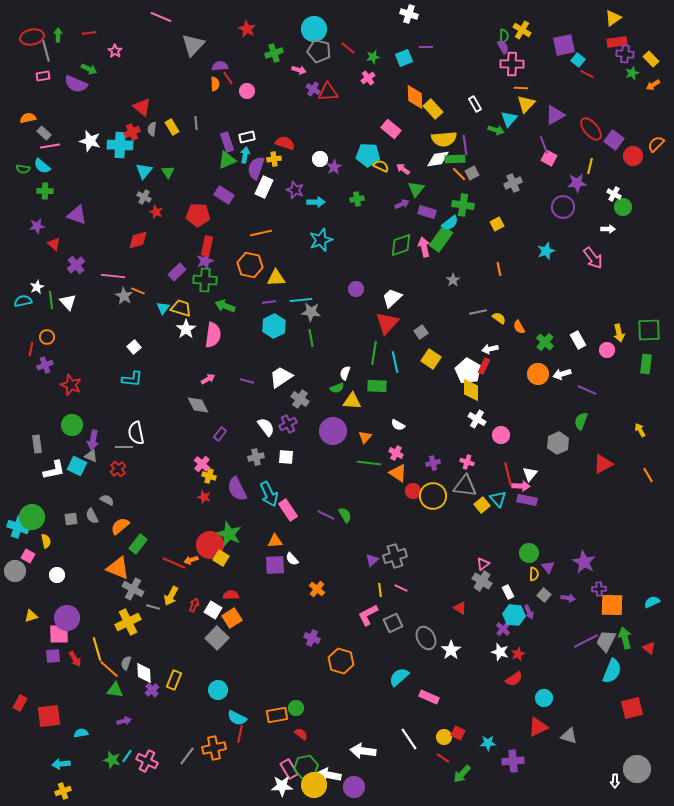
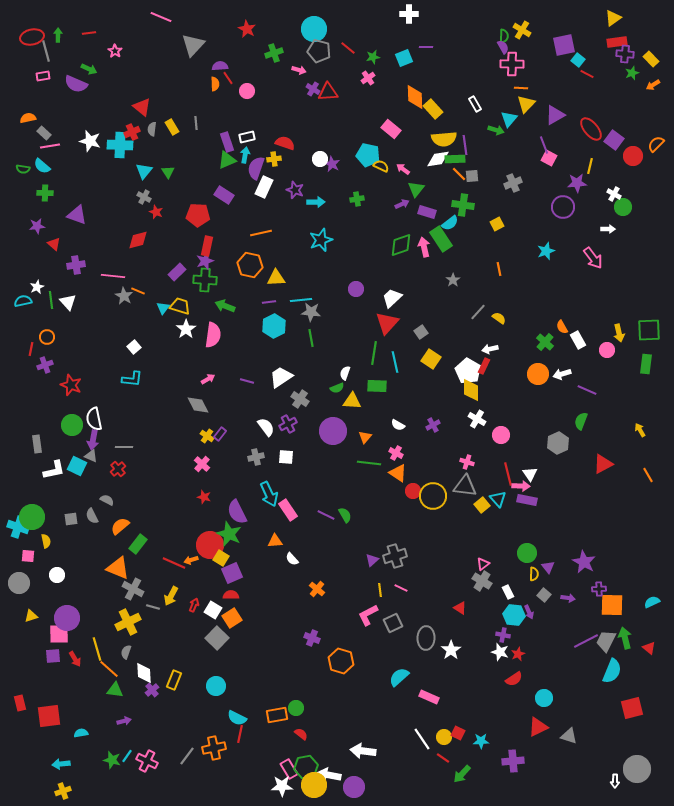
white cross at (409, 14): rotated 18 degrees counterclockwise
cyan pentagon at (368, 155): rotated 10 degrees clockwise
purple star at (334, 167): moved 2 px left, 3 px up; rotated 14 degrees counterclockwise
gray square at (472, 173): moved 3 px down; rotated 24 degrees clockwise
green cross at (45, 191): moved 2 px down
green rectangle at (441, 239): rotated 70 degrees counterclockwise
purple cross at (76, 265): rotated 30 degrees clockwise
yellow trapezoid at (181, 308): moved 1 px left, 2 px up
gray line at (478, 312): rotated 36 degrees counterclockwise
orange semicircle at (519, 327): moved 43 px right
white semicircle at (136, 433): moved 42 px left, 14 px up
purple cross at (433, 463): moved 38 px up; rotated 16 degrees counterclockwise
white triangle at (530, 474): rotated 14 degrees counterclockwise
yellow cross at (209, 476): moved 2 px left, 40 px up; rotated 16 degrees clockwise
purple semicircle at (237, 489): moved 23 px down
green circle at (529, 553): moved 2 px left
pink square at (28, 556): rotated 24 degrees counterclockwise
purple square at (275, 565): moved 43 px left, 8 px down; rotated 20 degrees counterclockwise
gray circle at (15, 571): moved 4 px right, 12 px down
purple cross at (503, 629): moved 6 px down; rotated 32 degrees counterclockwise
gray ellipse at (426, 638): rotated 30 degrees clockwise
gray semicircle at (126, 663): moved 11 px up
cyan circle at (218, 690): moved 2 px left, 4 px up
red rectangle at (20, 703): rotated 42 degrees counterclockwise
white line at (409, 739): moved 13 px right
cyan star at (488, 743): moved 7 px left, 2 px up
